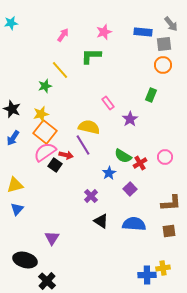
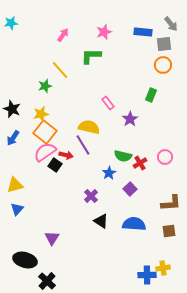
green semicircle: rotated 18 degrees counterclockwise
